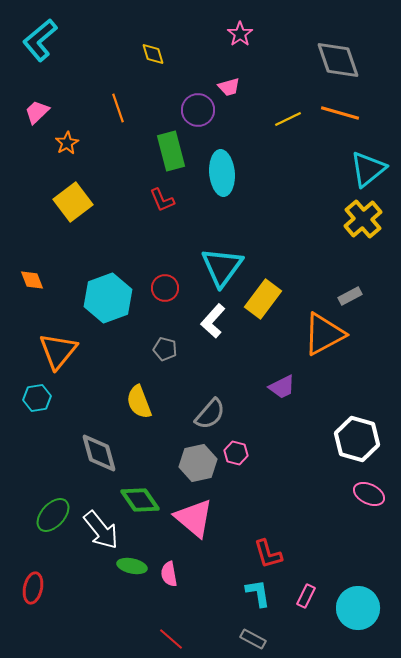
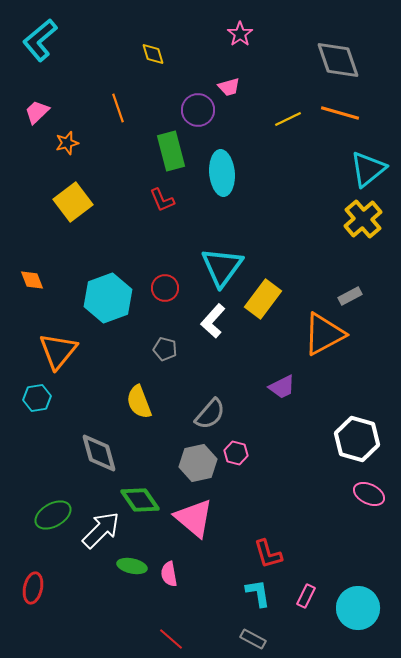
orange star at (67, 143): rotated 15 degrees clockwise
green ellipse at (53, 515): rotated 18 degrees clockwise
white arrow at (101, 530): rotated 96 degrees counterclockwise
